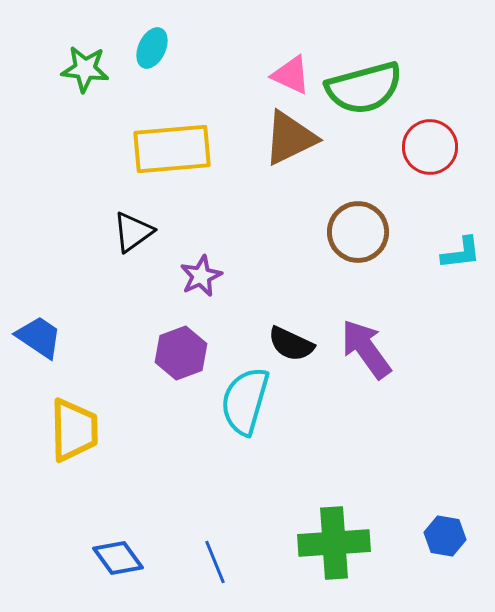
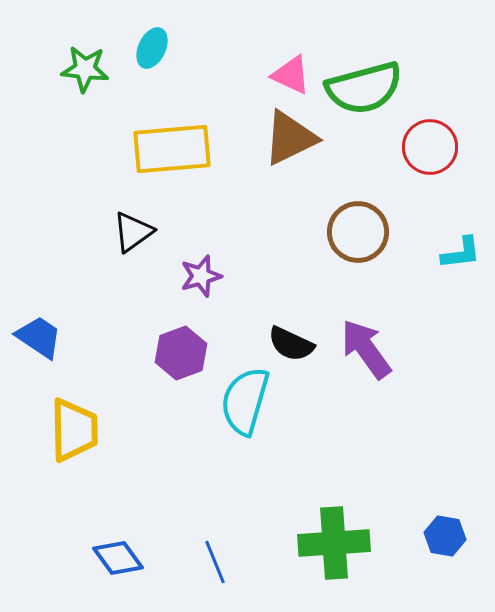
purple star: rotated 9 degrees clockwise
